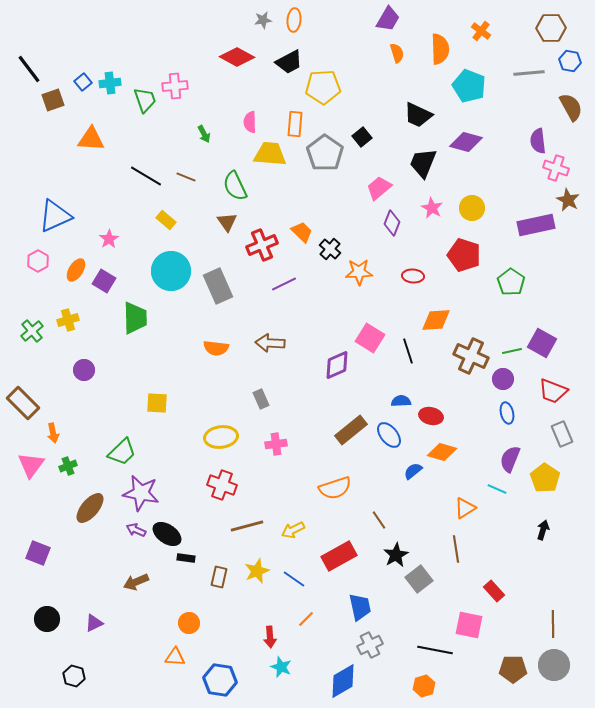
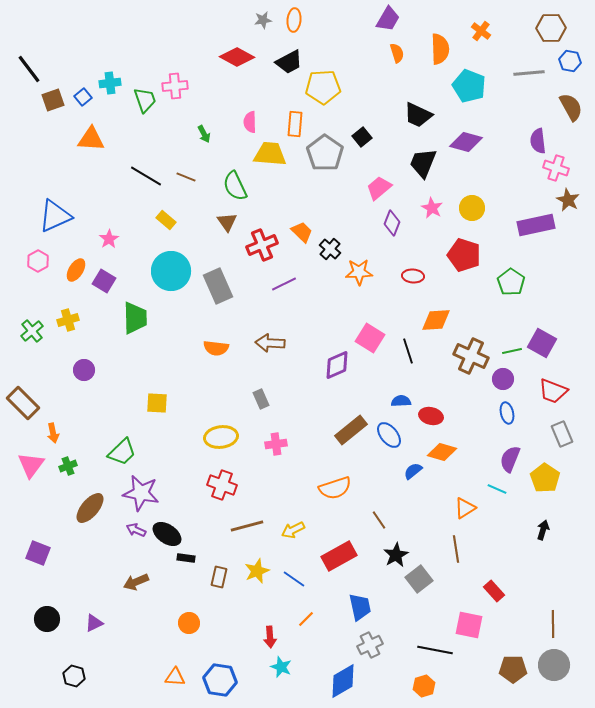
blue square at (83, 82): moved 15 px down
orange triangle at (175, 657): moved 20 px down
